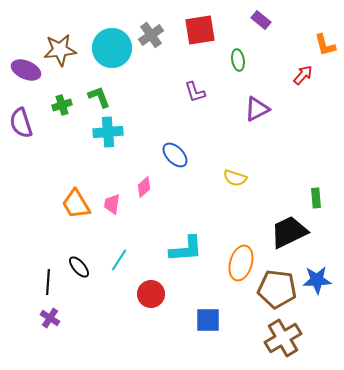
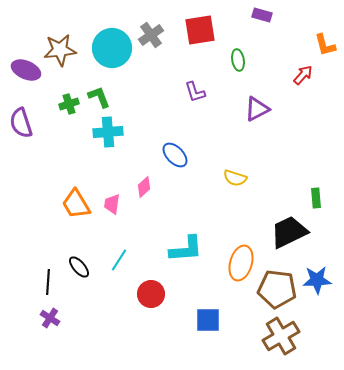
purple rectangle: moved 1 px right, 5 px up; rotated 24 degrees counterclockwise
green cross: moved 7 px right, 1 px up
brown cross: moved 2 px left, 2 px up
